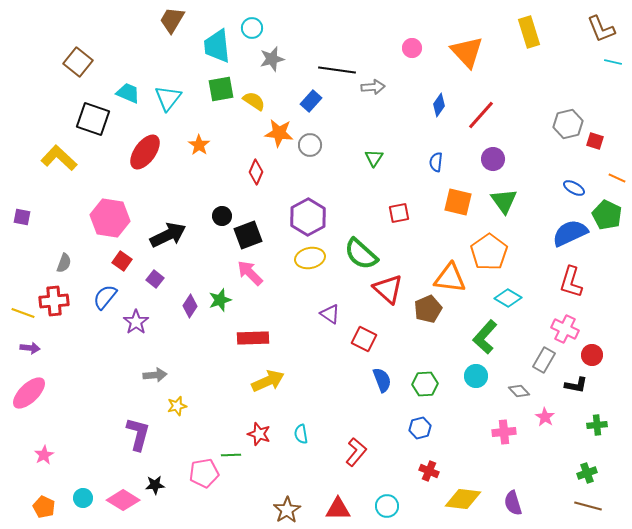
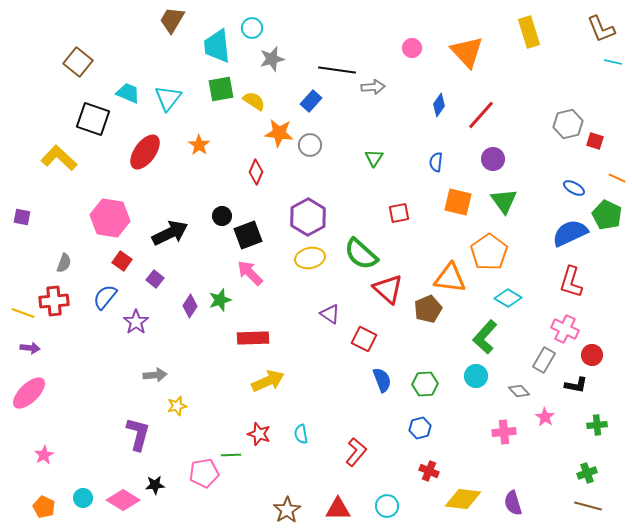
black arrow at (168, 235): moved 2 px right, 2 px up
